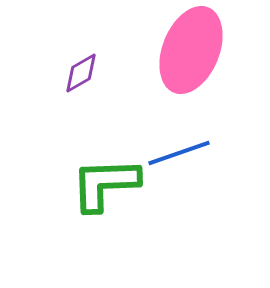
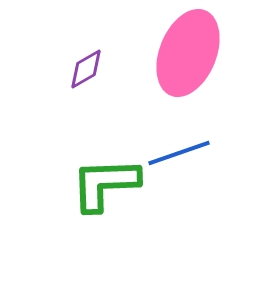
pink ellipse: moved 3 px left, 3 px down
purple diamond: moved 5 px right, 4 px up
